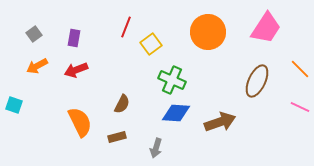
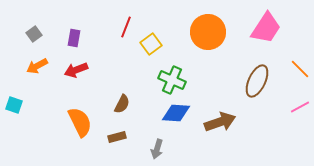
pink line: rotated 54 degrees counterclockwise
gray arrow: moved 1 px right, 1 px down
